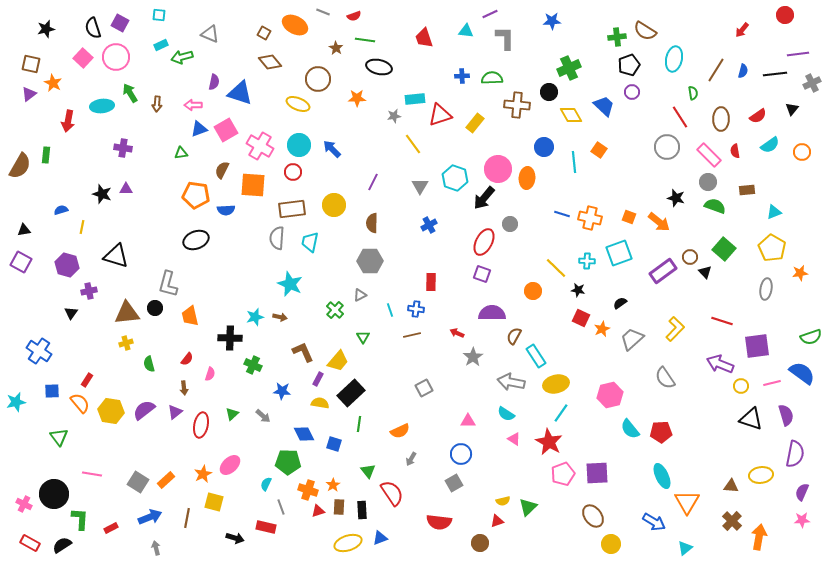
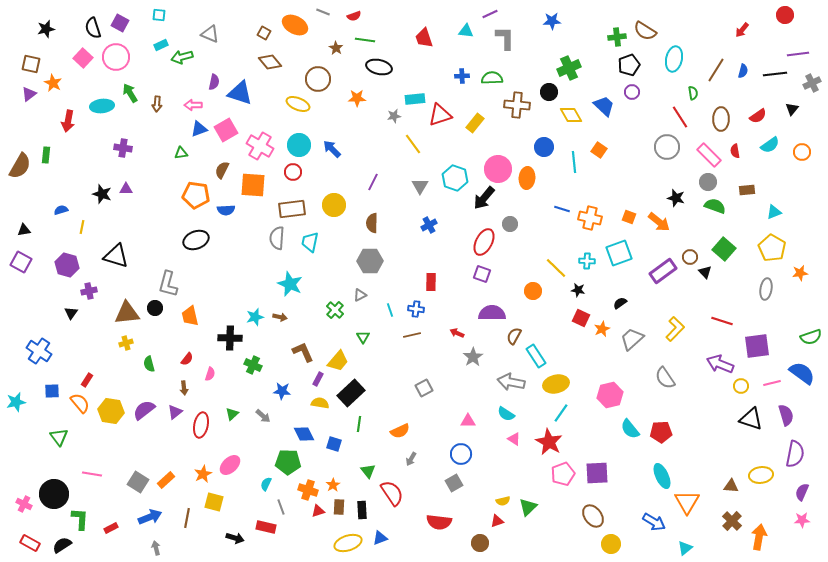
blue line at (562, 214): moved 5 px up
